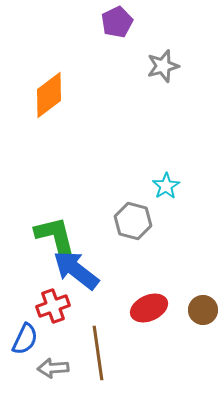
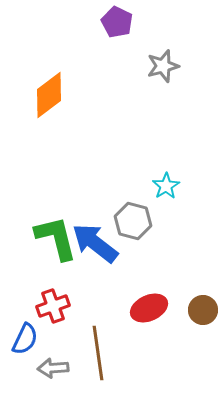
purple pentagon: rotated 20 degrees counterclockwise
blue arrow: moved 19 px right, 27 px up
